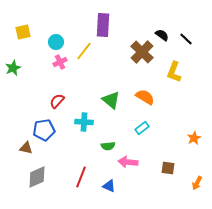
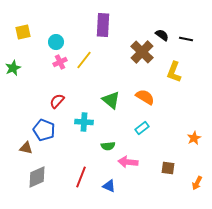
black line: rotated 32 degrees counterclockwise
yellow line: moved 9 px down
blue pentagon: rotated 30 degrees clockwise
